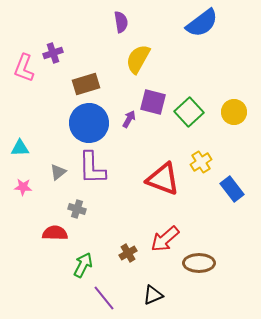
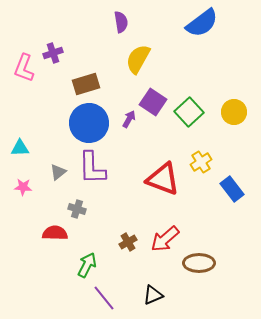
purple square: rotated 20 degrees clockwise
brown cross: moved 11 px up
green arrow: moved 4 px right
